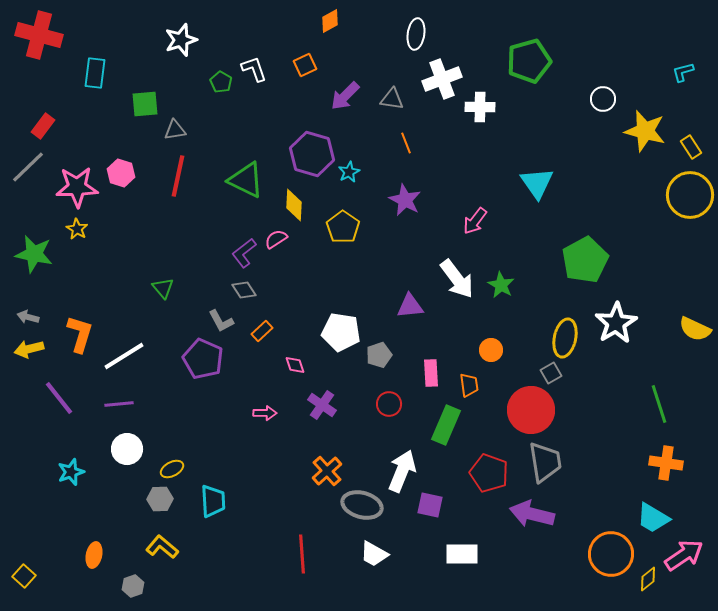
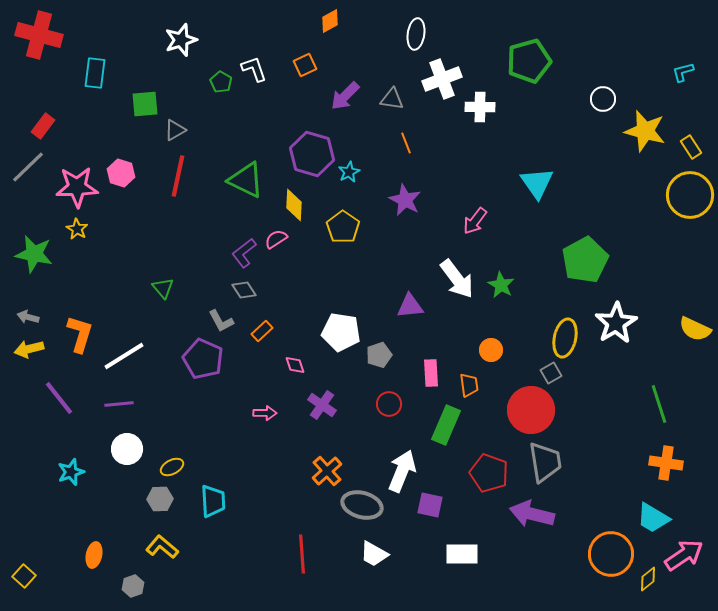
gray triangle at (175, 130): rotated 20 degrees counterclockwise
yellow ellipse at (172, 469): moved 2 px up
